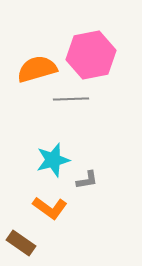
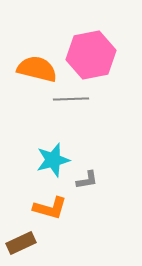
orange semicircle: rotated 30 degrees clockwise
orange L-shape: rotated 20 degrees counterclockwise
brown rectangle: rotated 60 degrees counterclockwise
